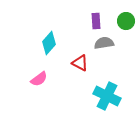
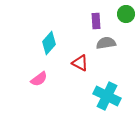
green circle: moved 7 px up
gray semicircle: moved 2 px right
